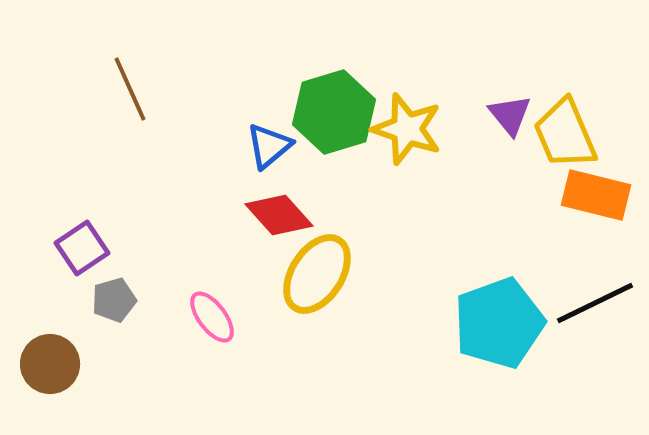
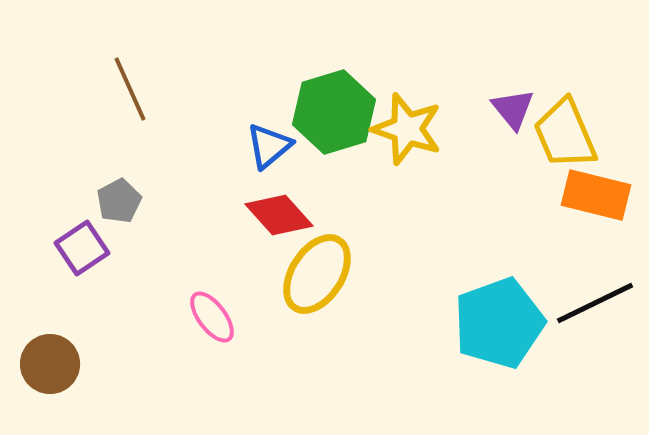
purple triangle: moved 3 px right, 6 px up
gray pentagon: moved 5 px right, 99 px up; rotated 12 degrees counterclockwise
